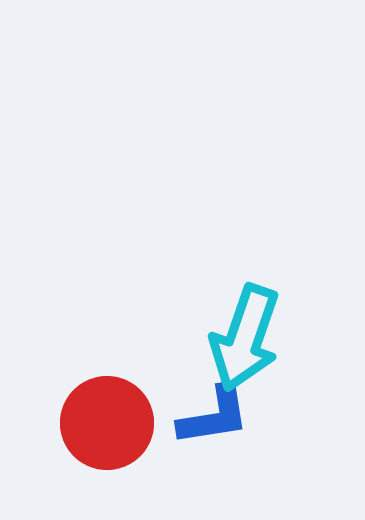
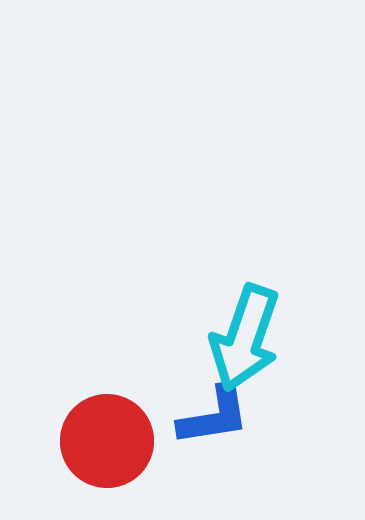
red circle: moved 18 px down
